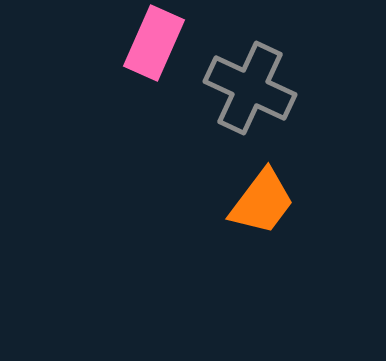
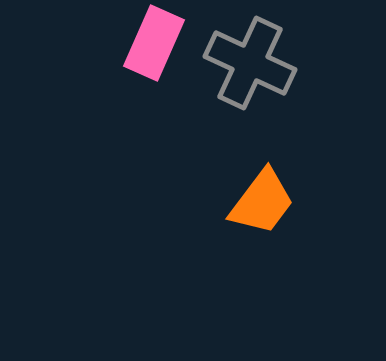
gray cross: moved 25 px up
